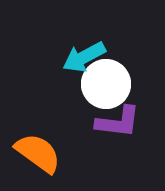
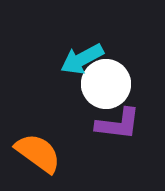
cyan arrow: moved 2 px left, 2 px down
purple L-shape: moved 2 px down
